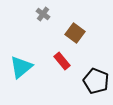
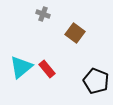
gray cross: rotated 16 degrees counterclockwise
red rectangle: moved 15 px left, 8 px down
